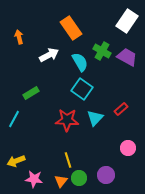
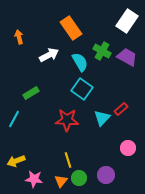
cyan triangle: moved 7 px right
